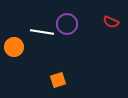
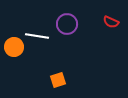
white line: moved 5 px left, 4 px down
